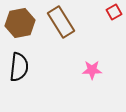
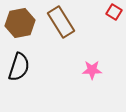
red square: rotated 28 degrees counterclockwise
black semicircle: rotated 12 degrees clockwise
